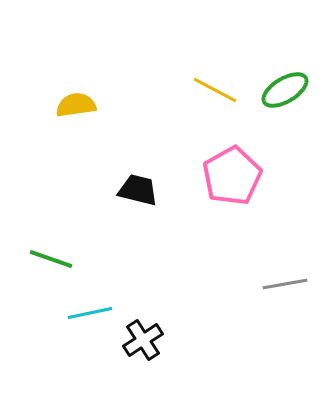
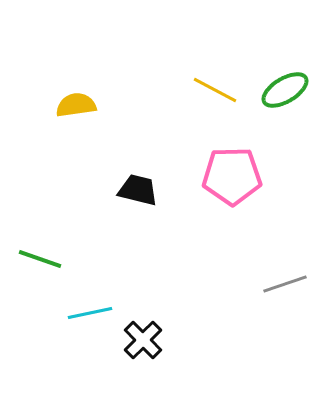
pink pentagon: rotated 28 degrees clockwise
green line: moved 11 px left
gray line: rotated 9 degrees counterclockwise
black cross: rotated 12 degrees counterclockwise
